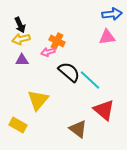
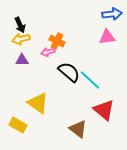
yellow triangle: moved 3 px down; rotated 35 degrees counterclockwise
